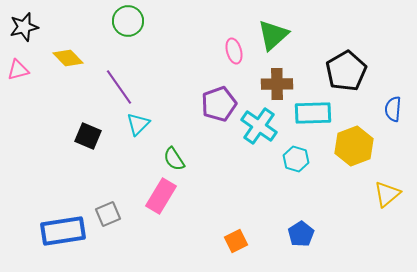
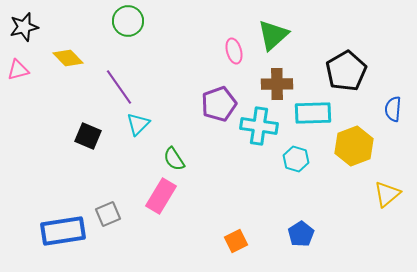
cyan cross: rotated 27 degrees counterclockwise
